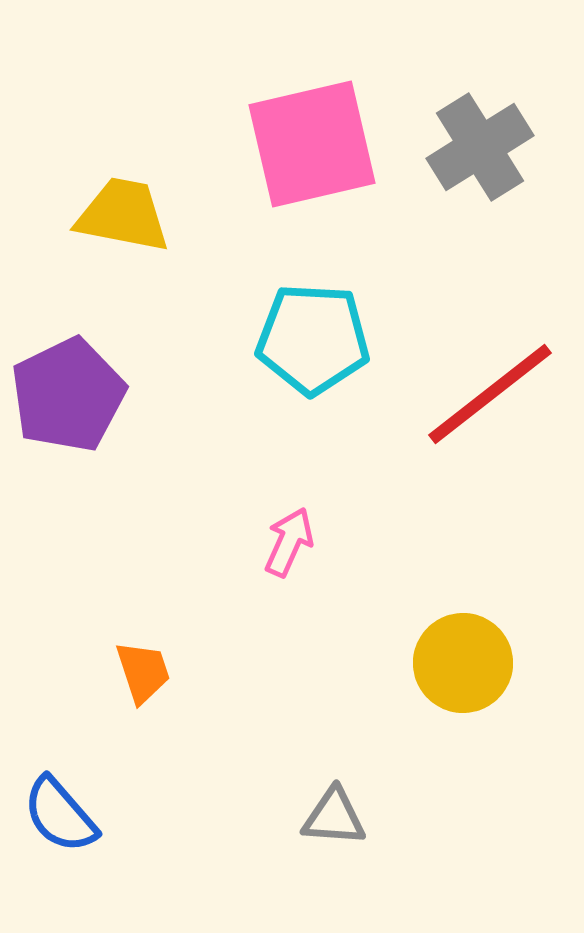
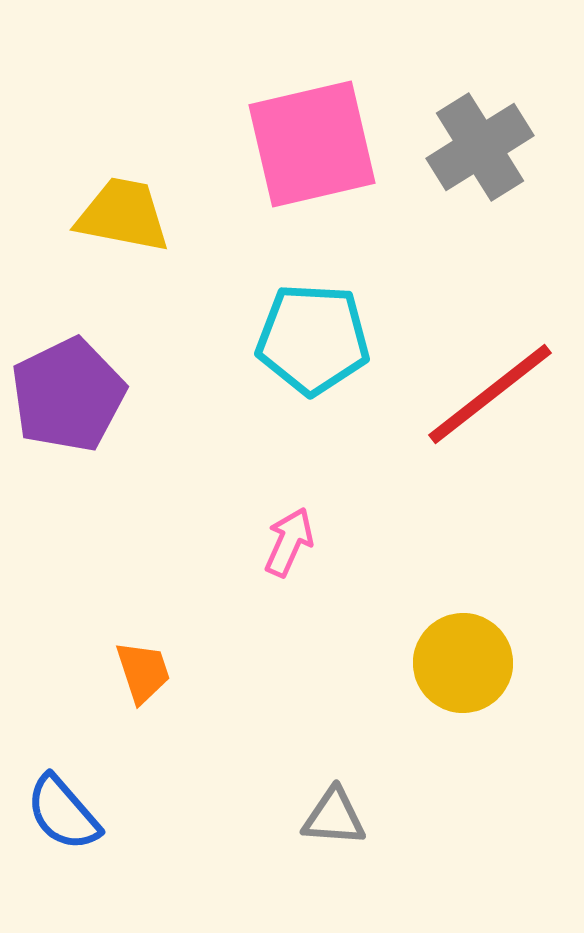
blue semicircle: moved 3 px right, 2 px up
